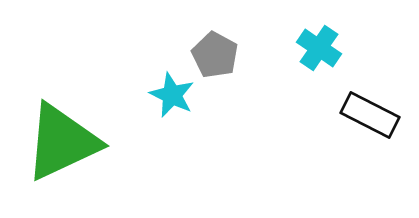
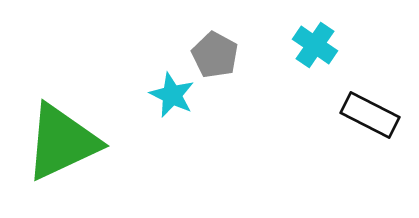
cyan cross: moved 4 px left, 3 px up
